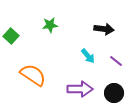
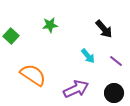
black arrow: rotated 42 degrees clockwise
purple arrow: moved 4 px left; rotated 25 degrees counterclockwise
